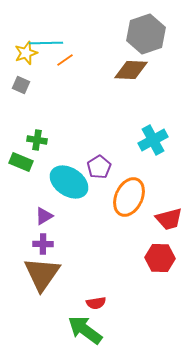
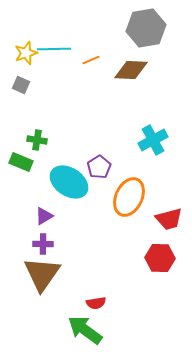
gray hexagon: moved 6 px up; rotated 9 degrees clockwise
cyan line: moved 8 px right, 6 px down
orange line: moved 26 px right; rotated 12 degrees clockwise
